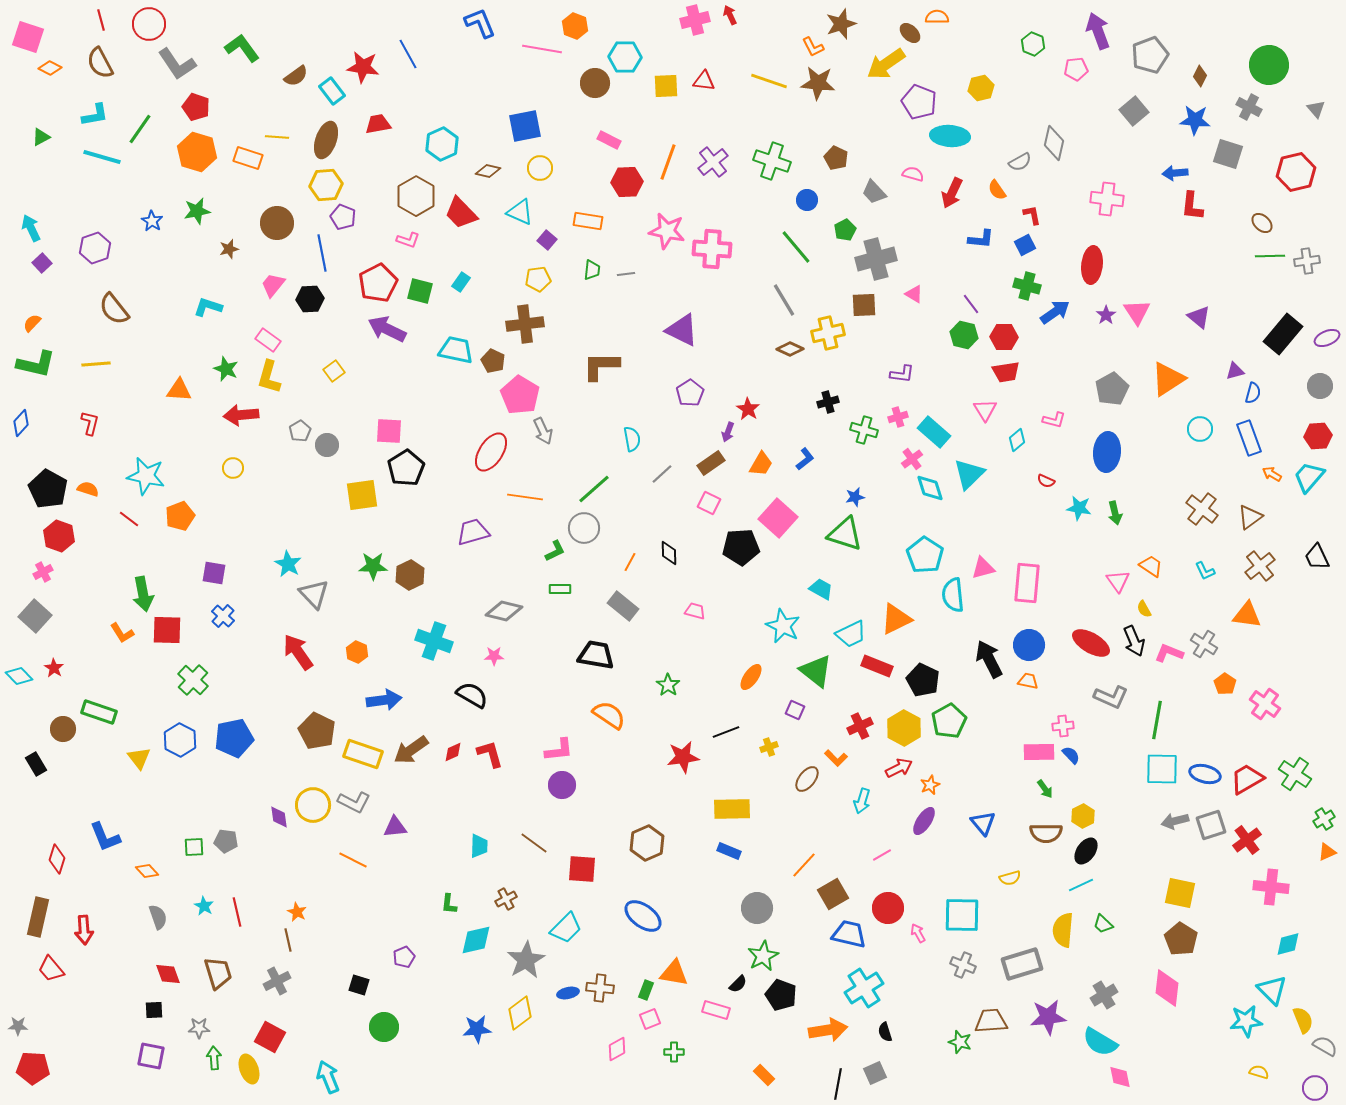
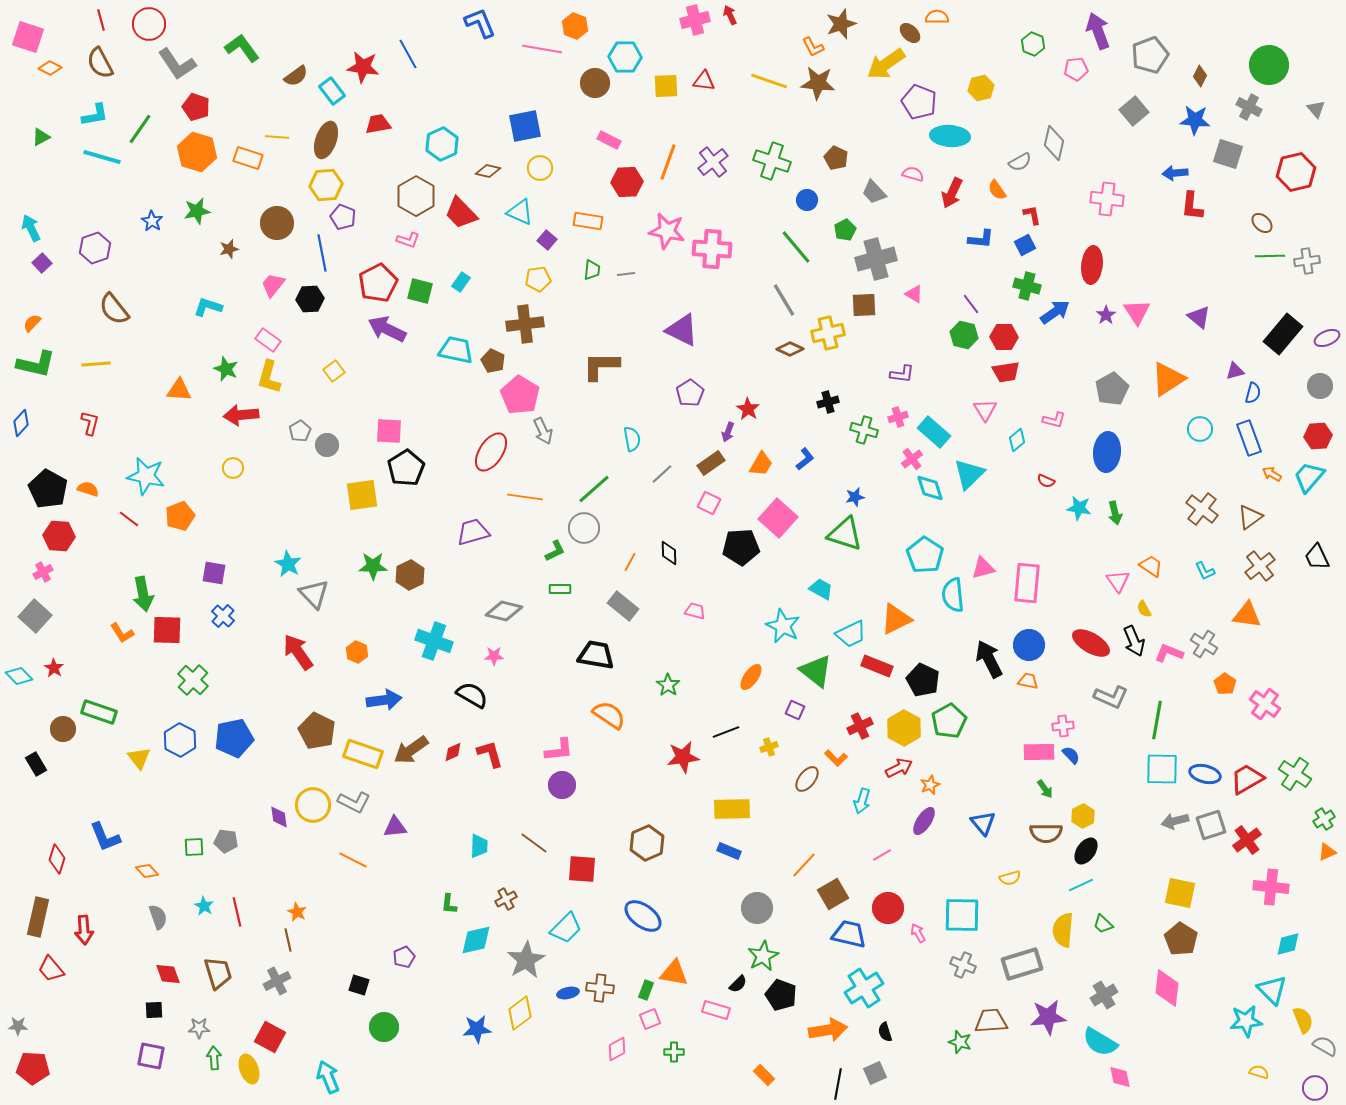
red hexagon at (59, 536): rotated 16 degrees counterclockwise
